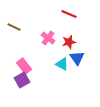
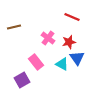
red line: moved 3 px right, 3 px down
brown line: rotated 40 degrees counterclockwise
pink rectangle: moved 12 px right, 4 px up
